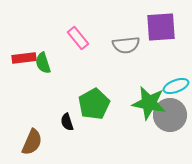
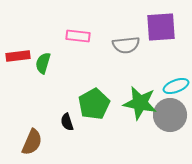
pink rectangle: moved 2 px up; rotated 45 degrees counterclockwise
red rectangle: moved 6 px left, 2 px up
green semicircle: rotated 35 degrees clockwise
green star: moved 9 px left
